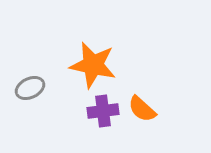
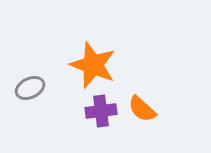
orange star: rotated 9 degrees clockwise
purple cross: moved 2 px left
